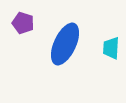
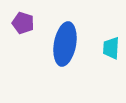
blue ellipse: rotated 15 degrees counterclockwise
